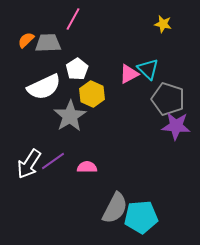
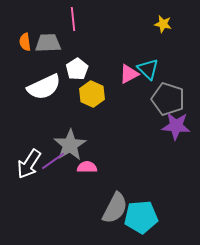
pink line: rotated 35 degrees counterclockwise
orange semicircle: moved 1 px left, 2 px down; rotated 54 degrees counterclockwise
gray star: moved 29 px down
